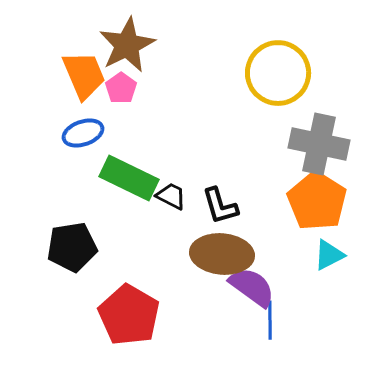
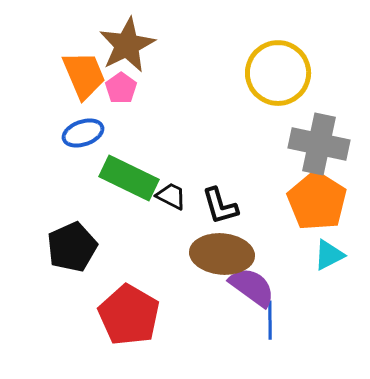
black pentagon: rotated 15 degrees counterclockwise
